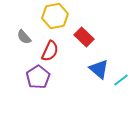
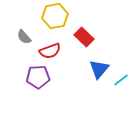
red semicircle: rotated 45 degrees clockwise
blue triangle: rotated 30 degrees clockwise
purple pentagon: rotated 30 degrees clockwise
